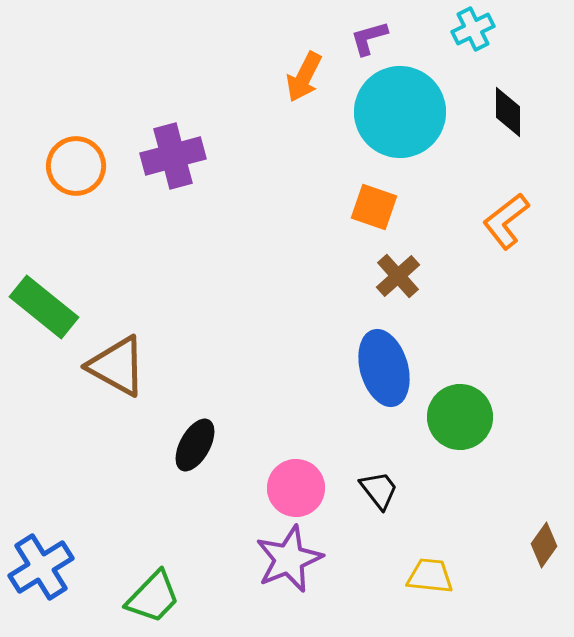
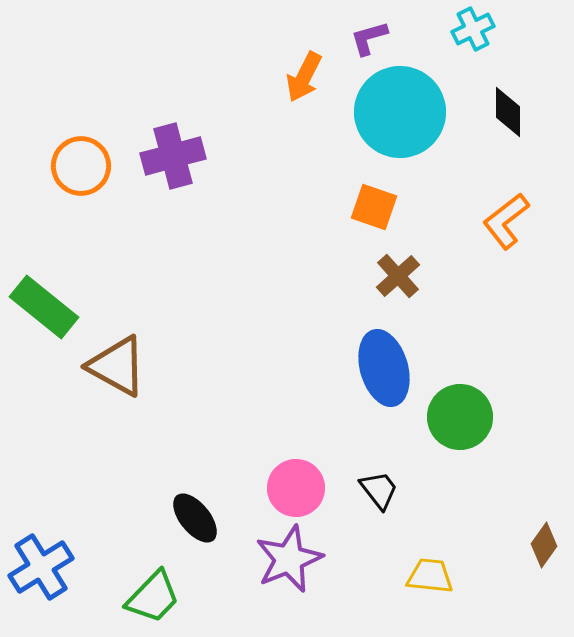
orange circle: moved 5 px right
black ellipse: moved 73 px down; rotated 68 degrees counterclockwise
